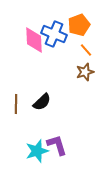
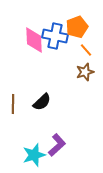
orange pentagon: moved 2 px left, 2 px down
blue cross: moved 1 px right, 2 px down; rotated 10 degrees counterclockwise
brown line: moved 3 px left
purple L-shape: rotated 65 degrees clockwise
cyan star: moved 3 px left, 4 px down
